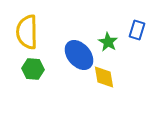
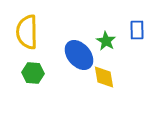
blue rectangle: rotated 18 degrees counterclockwise
green star: moved 2 px left, 1 px up
green hexagon: moved 4 px down
